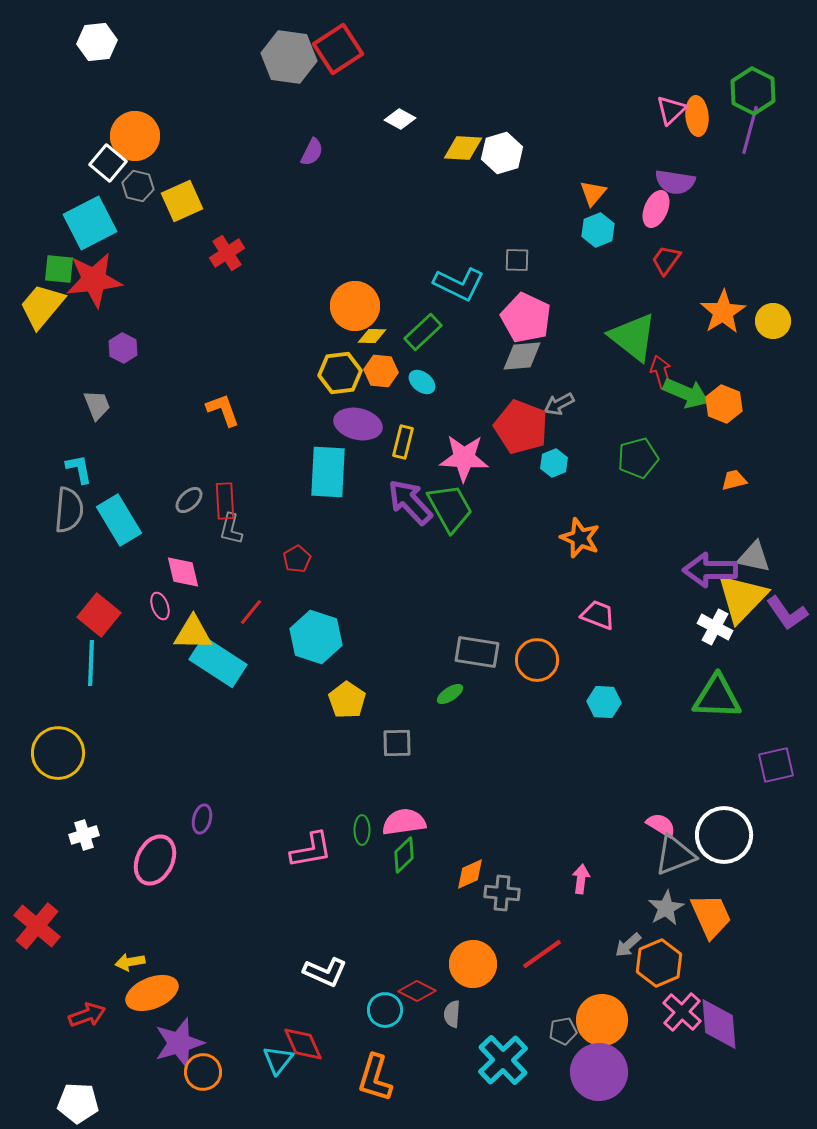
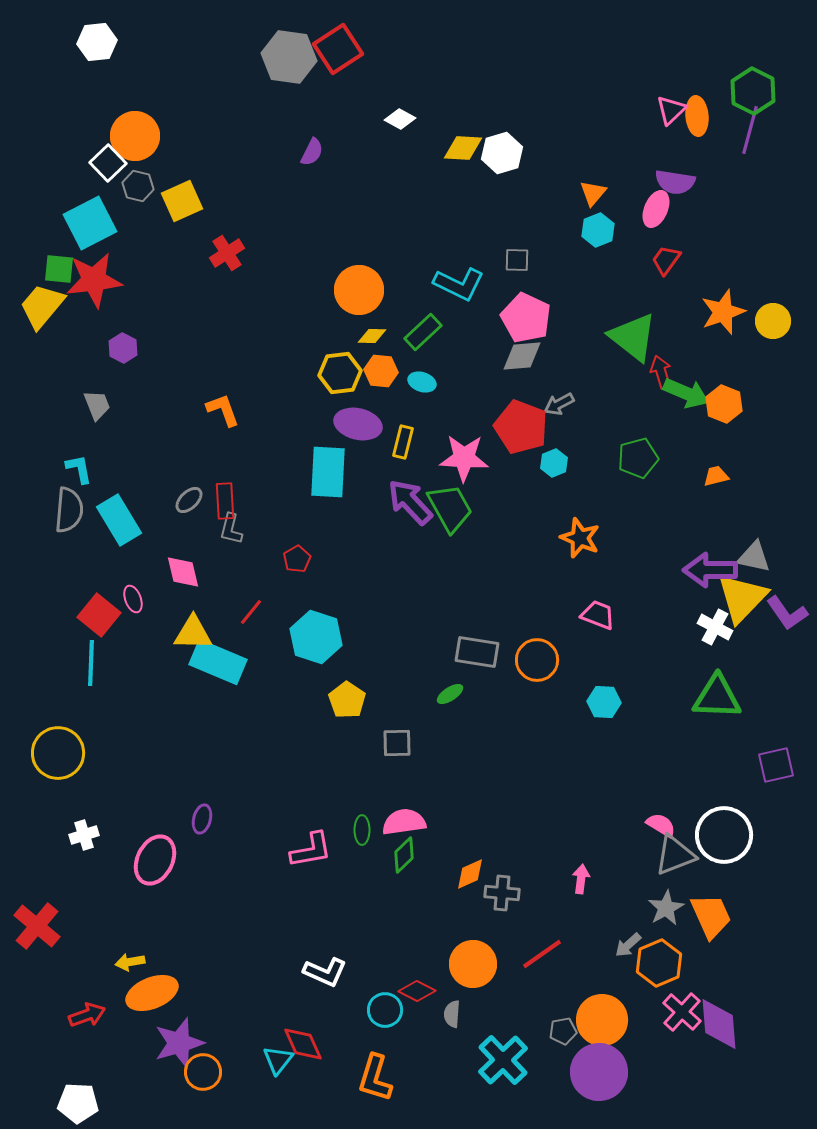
white square at (108, 163): rotated 6 degrees clockwise
orange circle at (355, 306): moved 4 px right, 16 px up
orange star at (723, 312): rotated 12 degrees clockwise
cyan ellipse at (422, 382): rotated 20 degrees counterclockwise
orange trapezoid at (734, 480): moved 18 px left, 4 px up
pink ellipse at (160, 606): moved 27 px left, 7 px up
cyan rectangle at (218, 662): rotated 10 degrees counterclockwise
